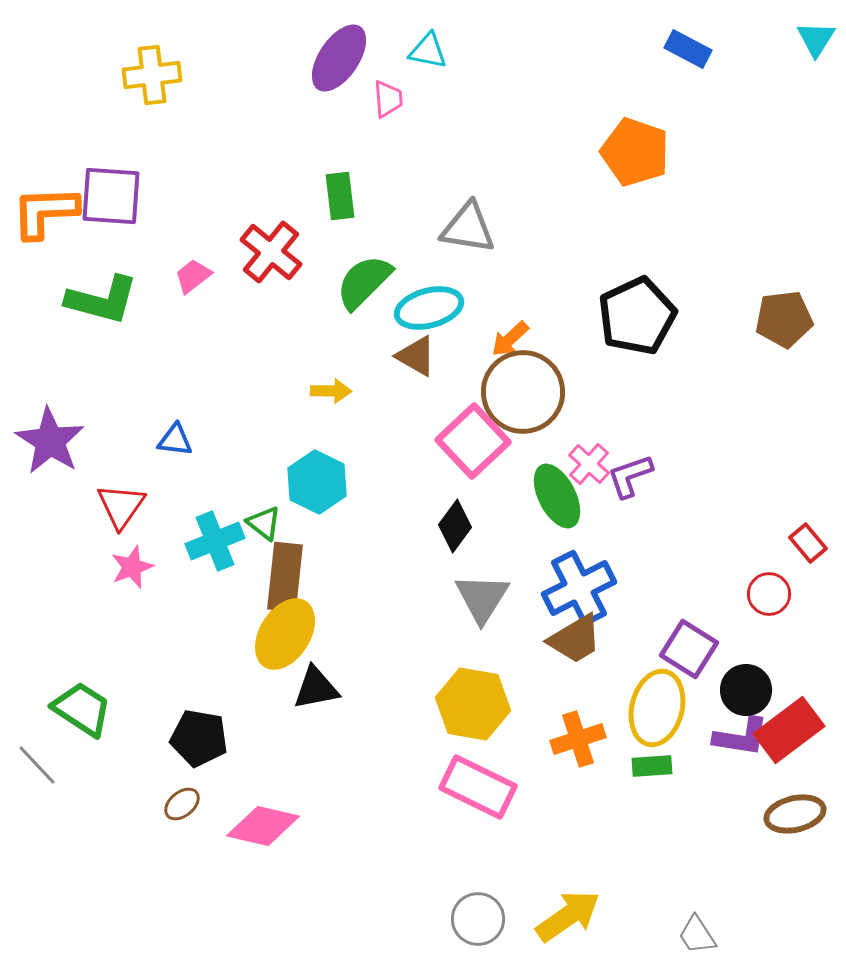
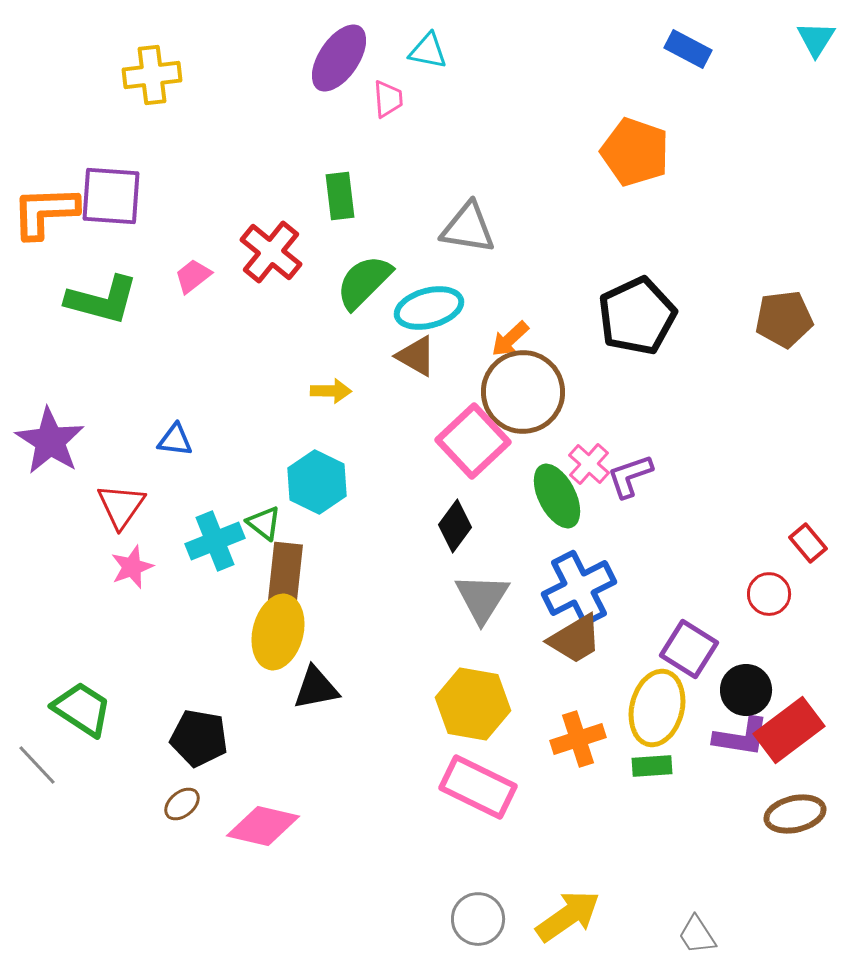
yellow ellipse at (285, 634): moved 7 px left, 2 px up; rotated 18 degrees counterclockwise
